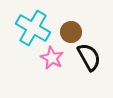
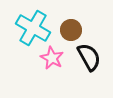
brown circle: moved 2 px up
